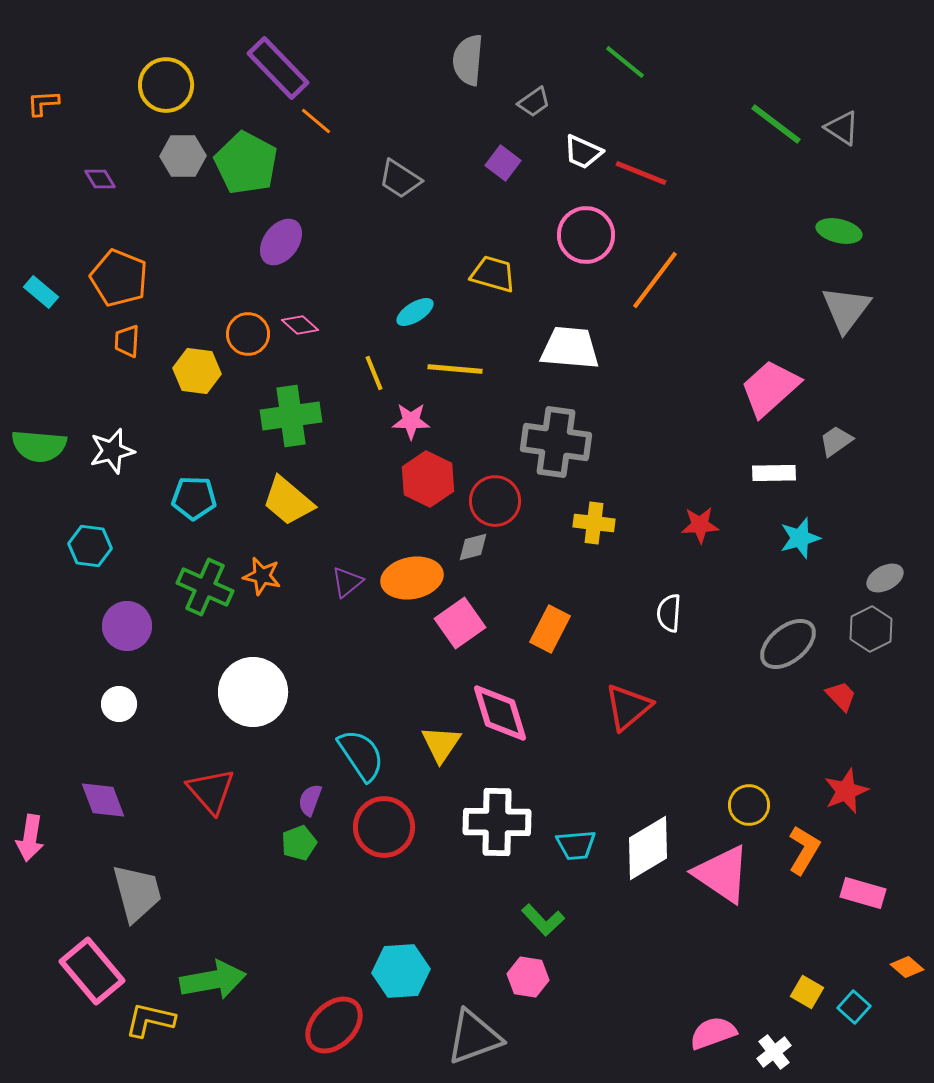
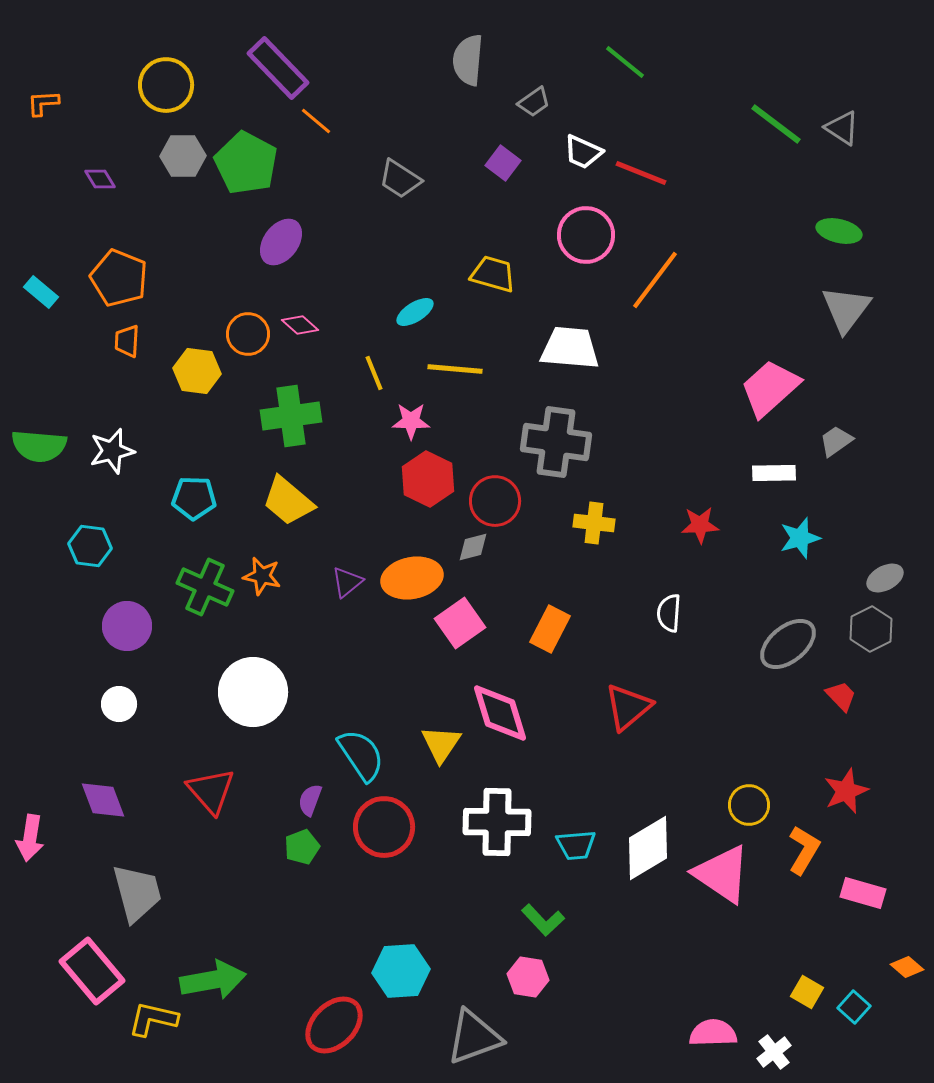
green pentagon at (299, 843): moved 3 px right, 4 px down
yellow L-shape at (150, 1020): moved 3 px right, 1 px up
pink semicircle at (713, 1033): rotated 18 degrees clockwise
